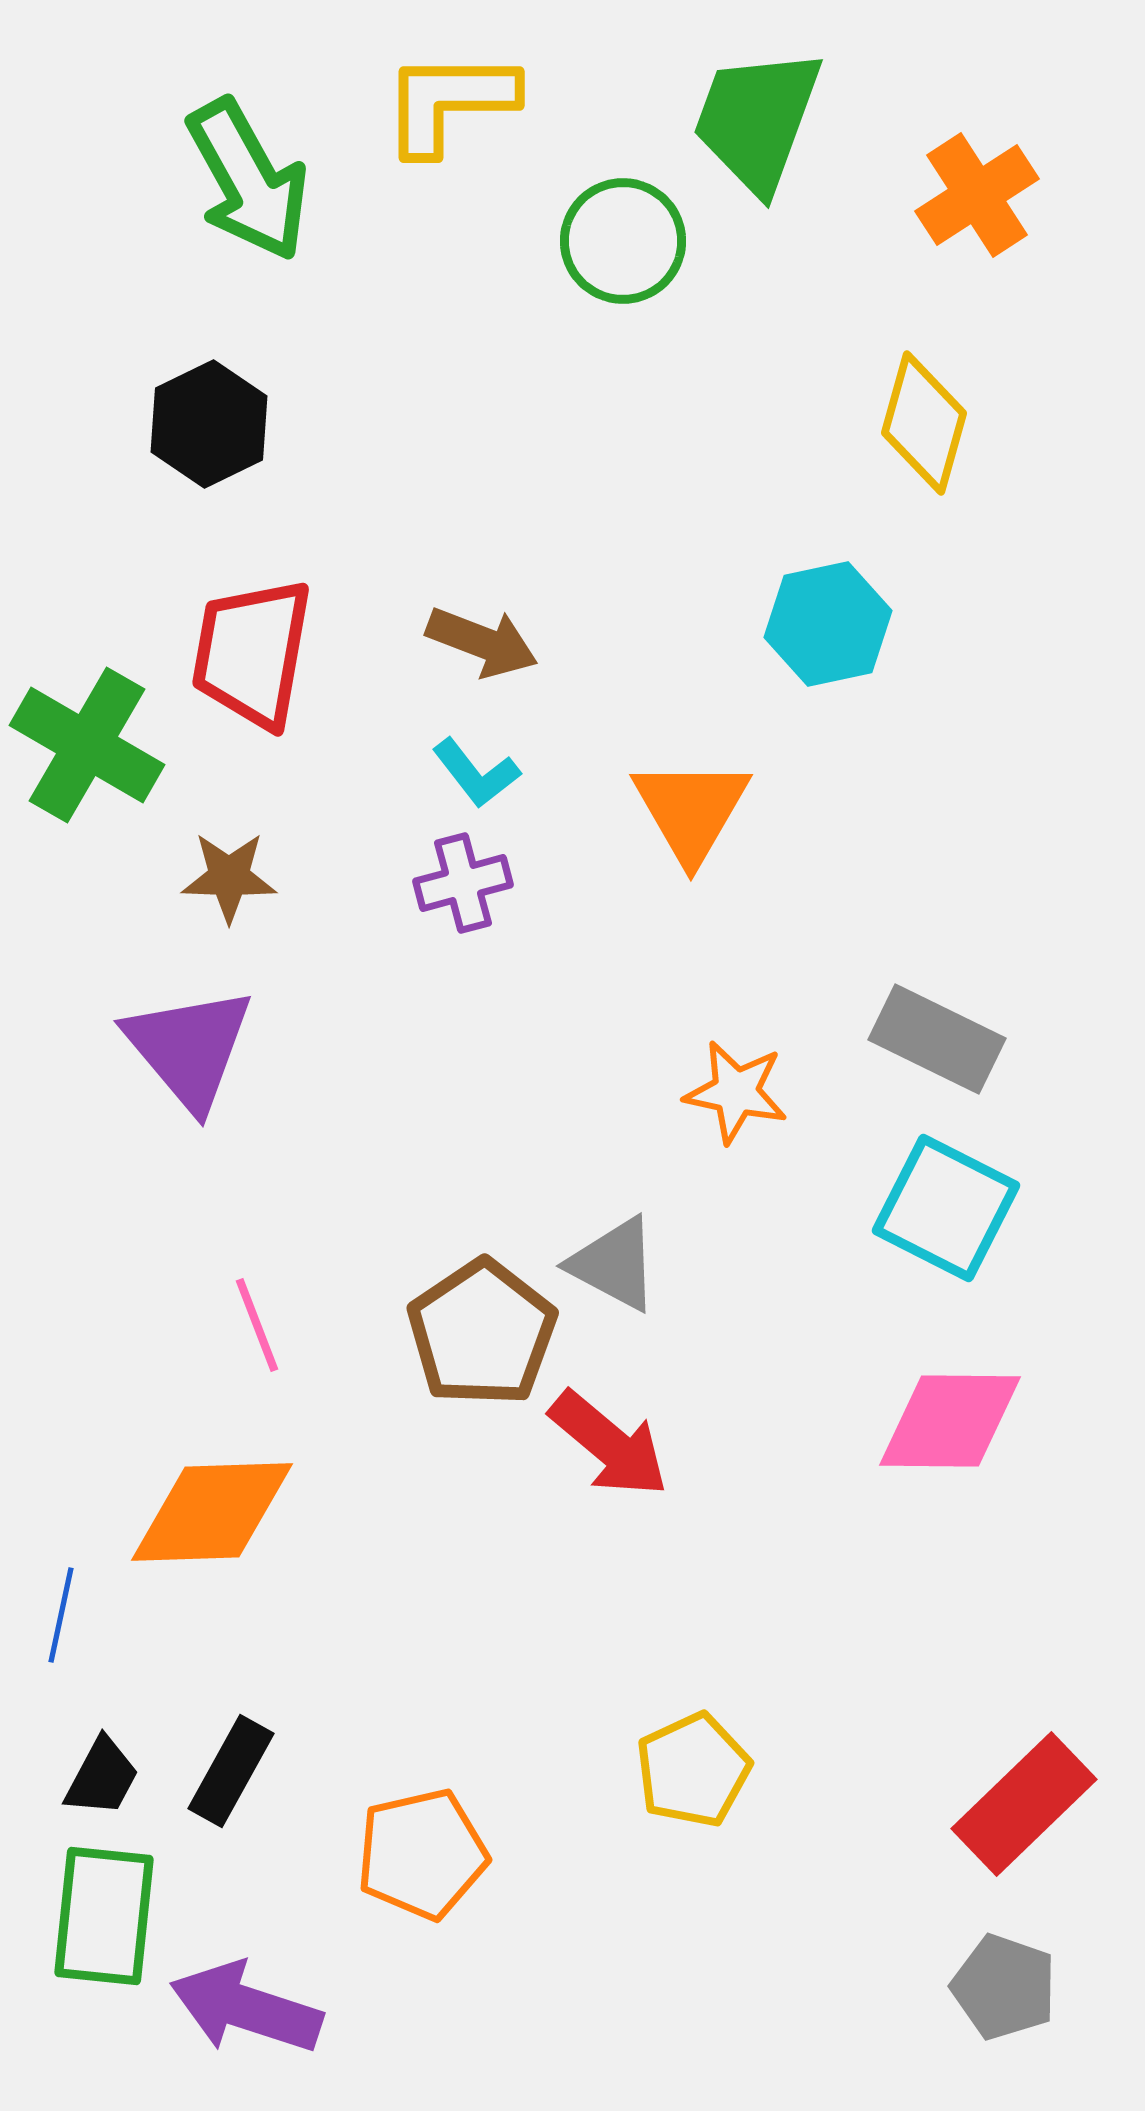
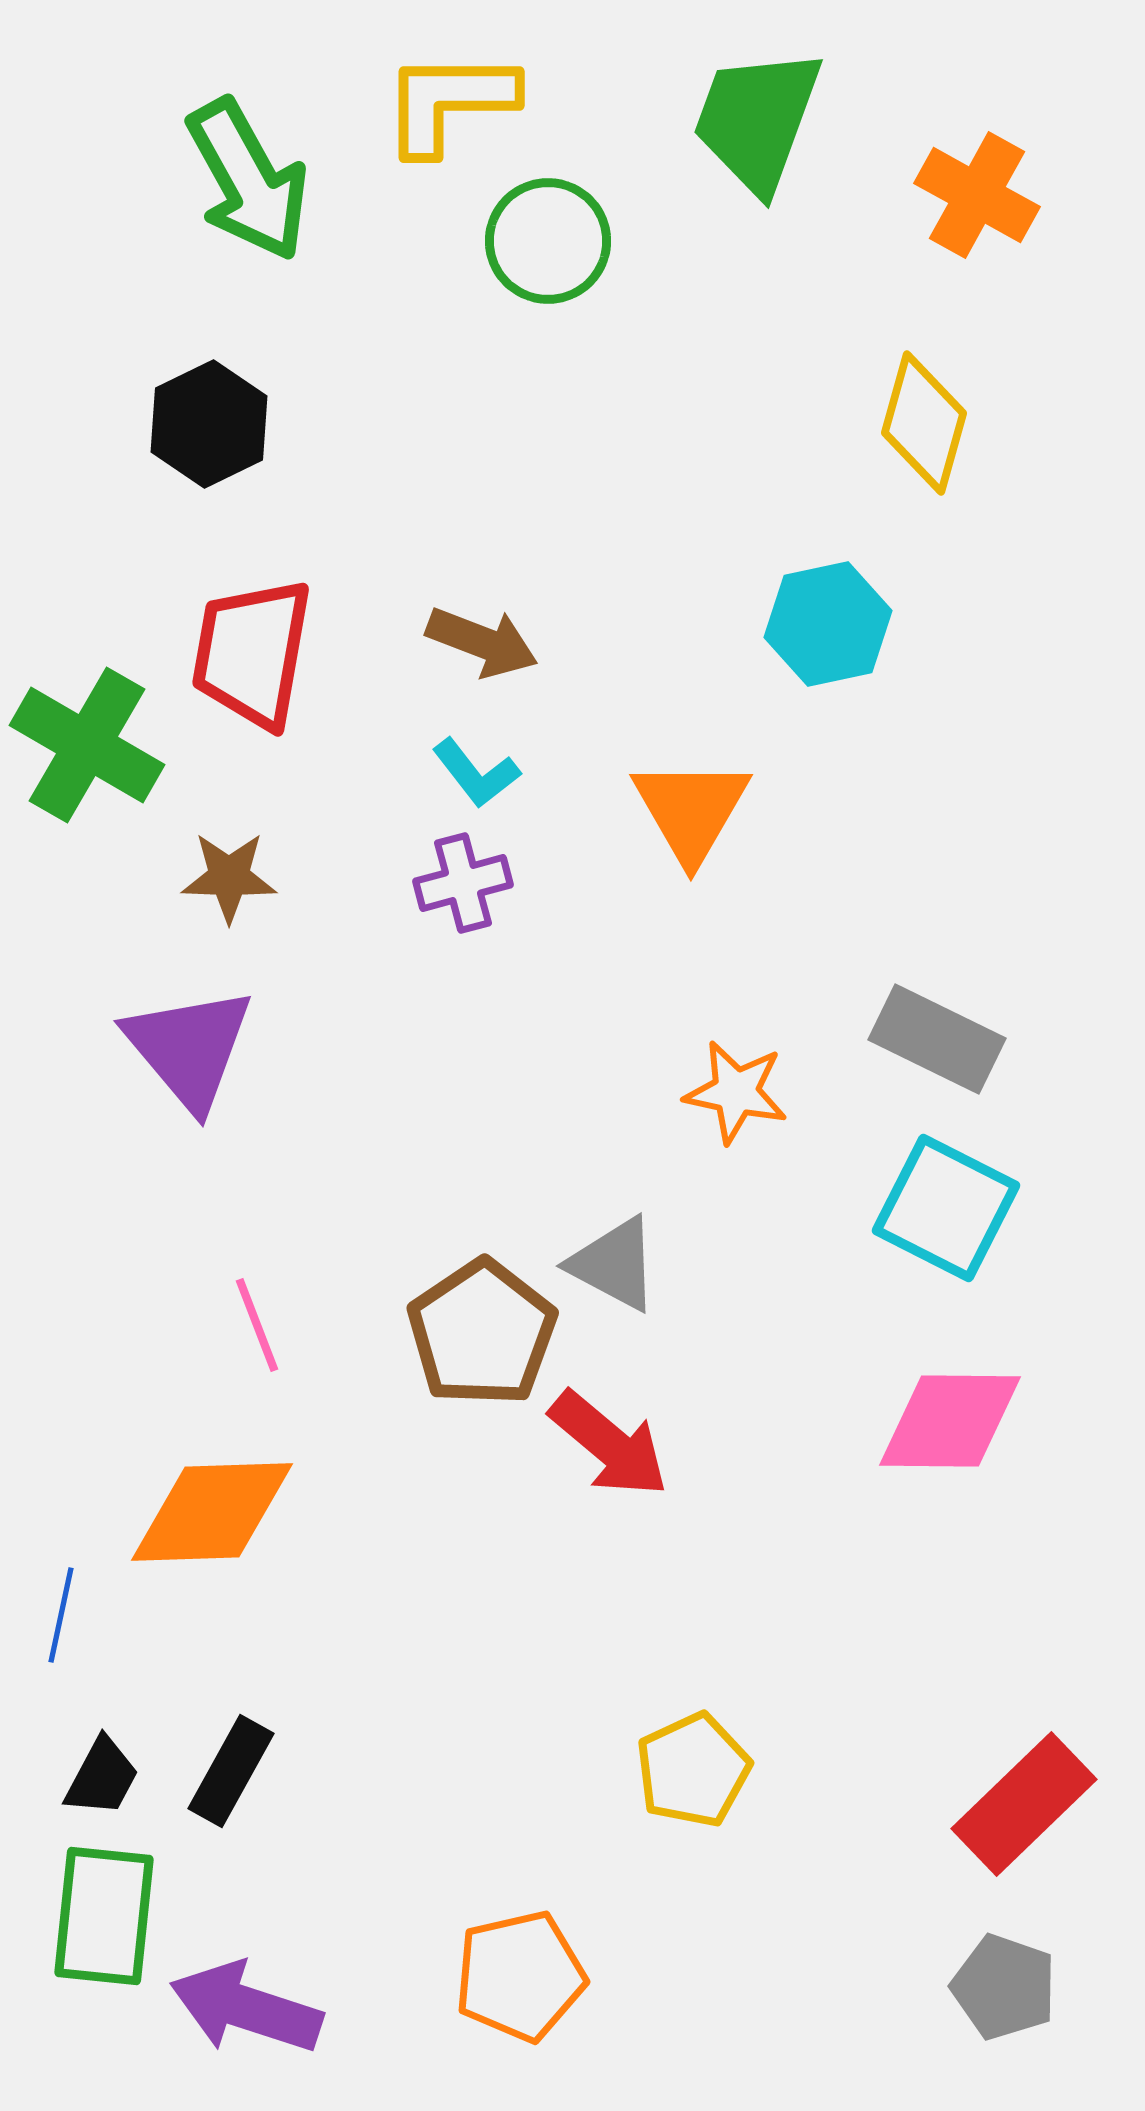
orange cross: rotated 28 degrees counterclockwise
green circle: moved 75 px left
orange pentagon: moved 98 px right, 122 px down
